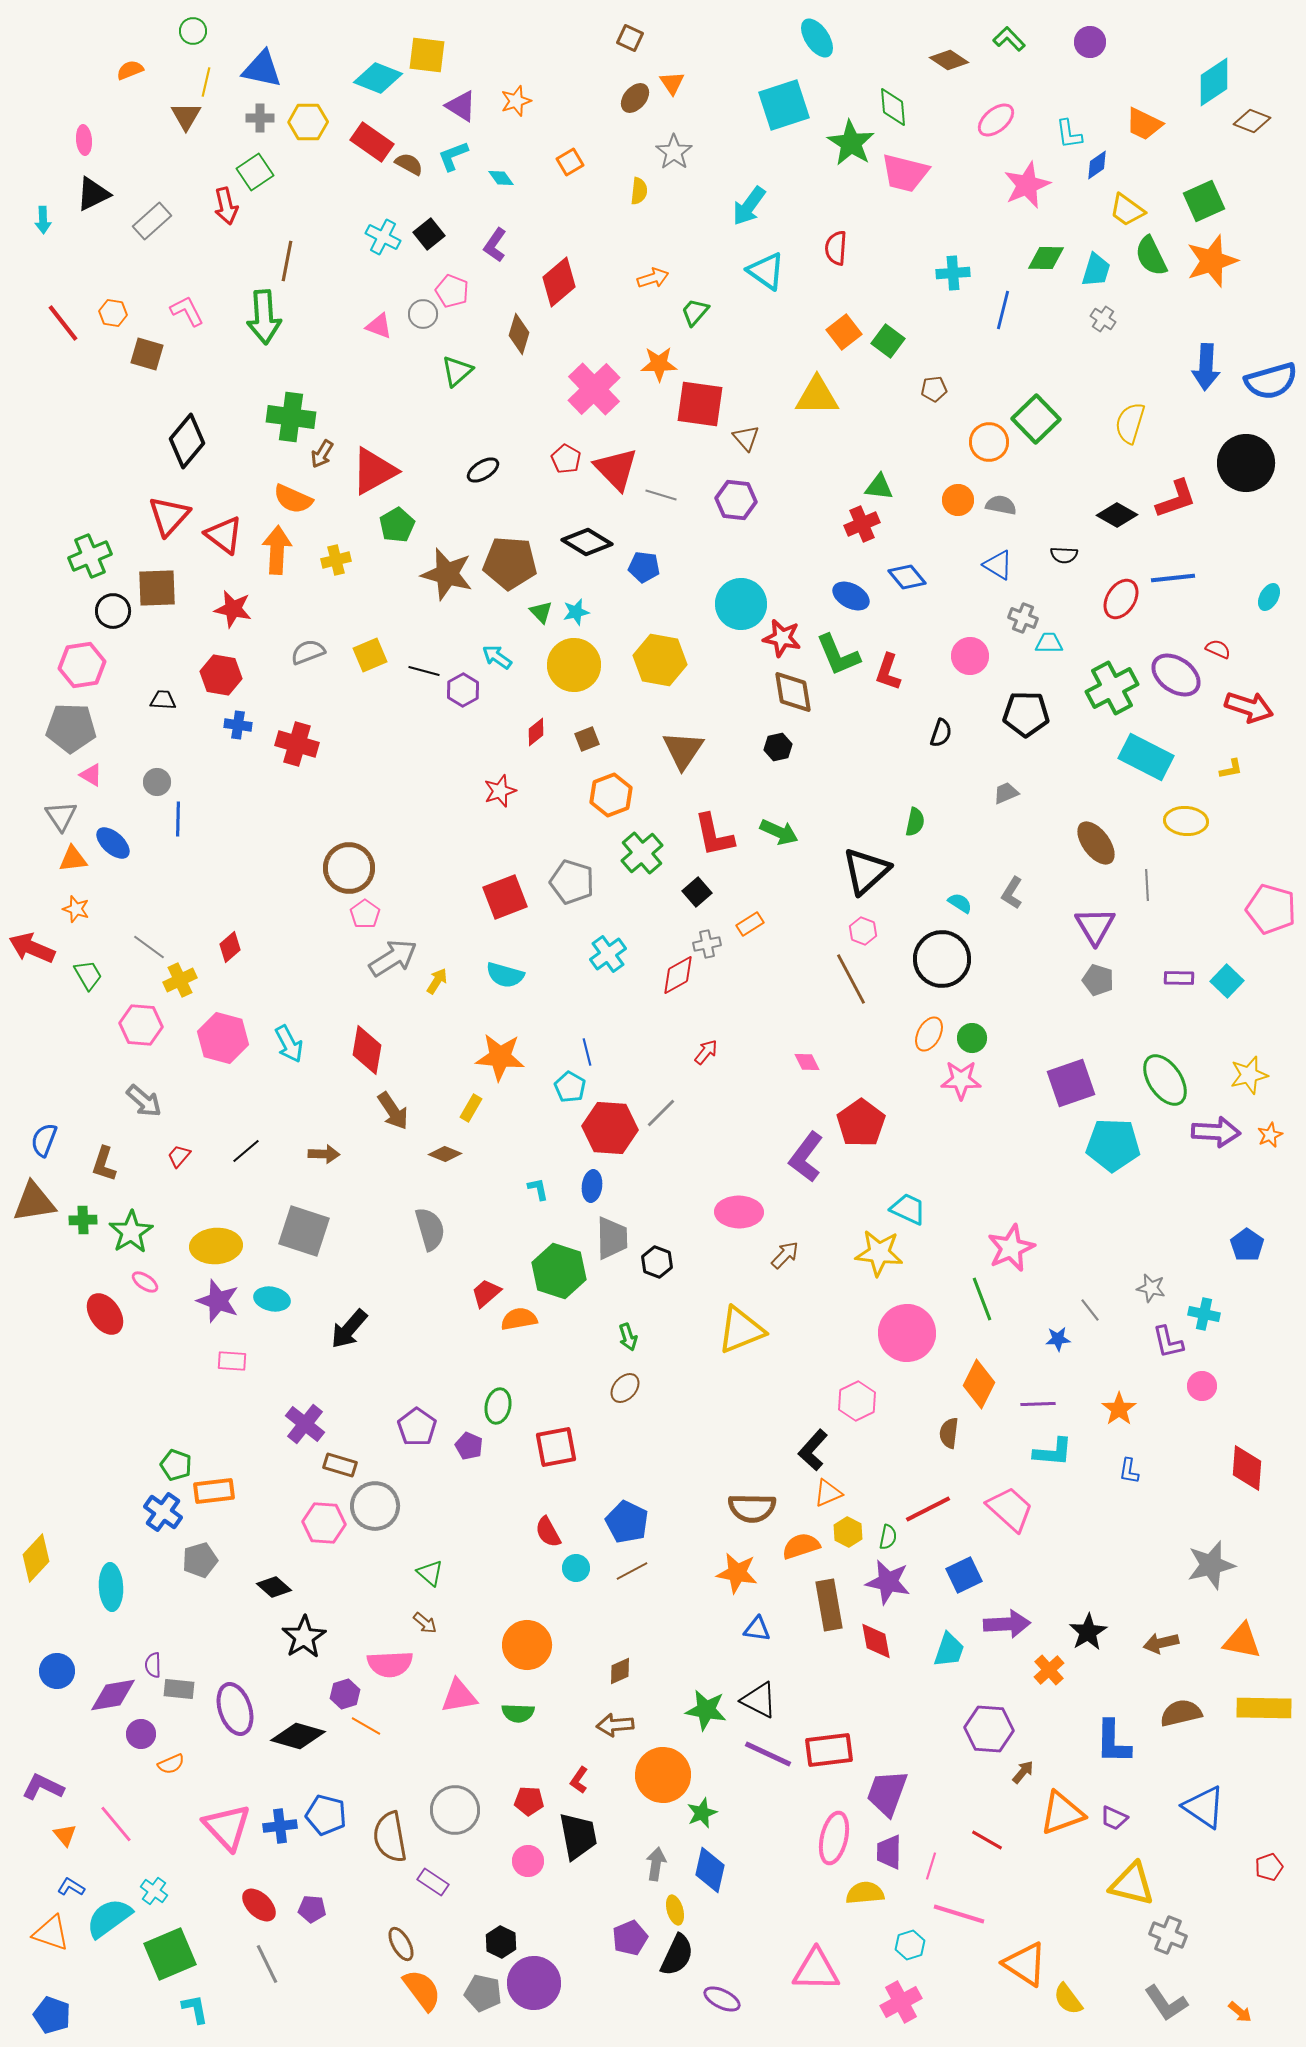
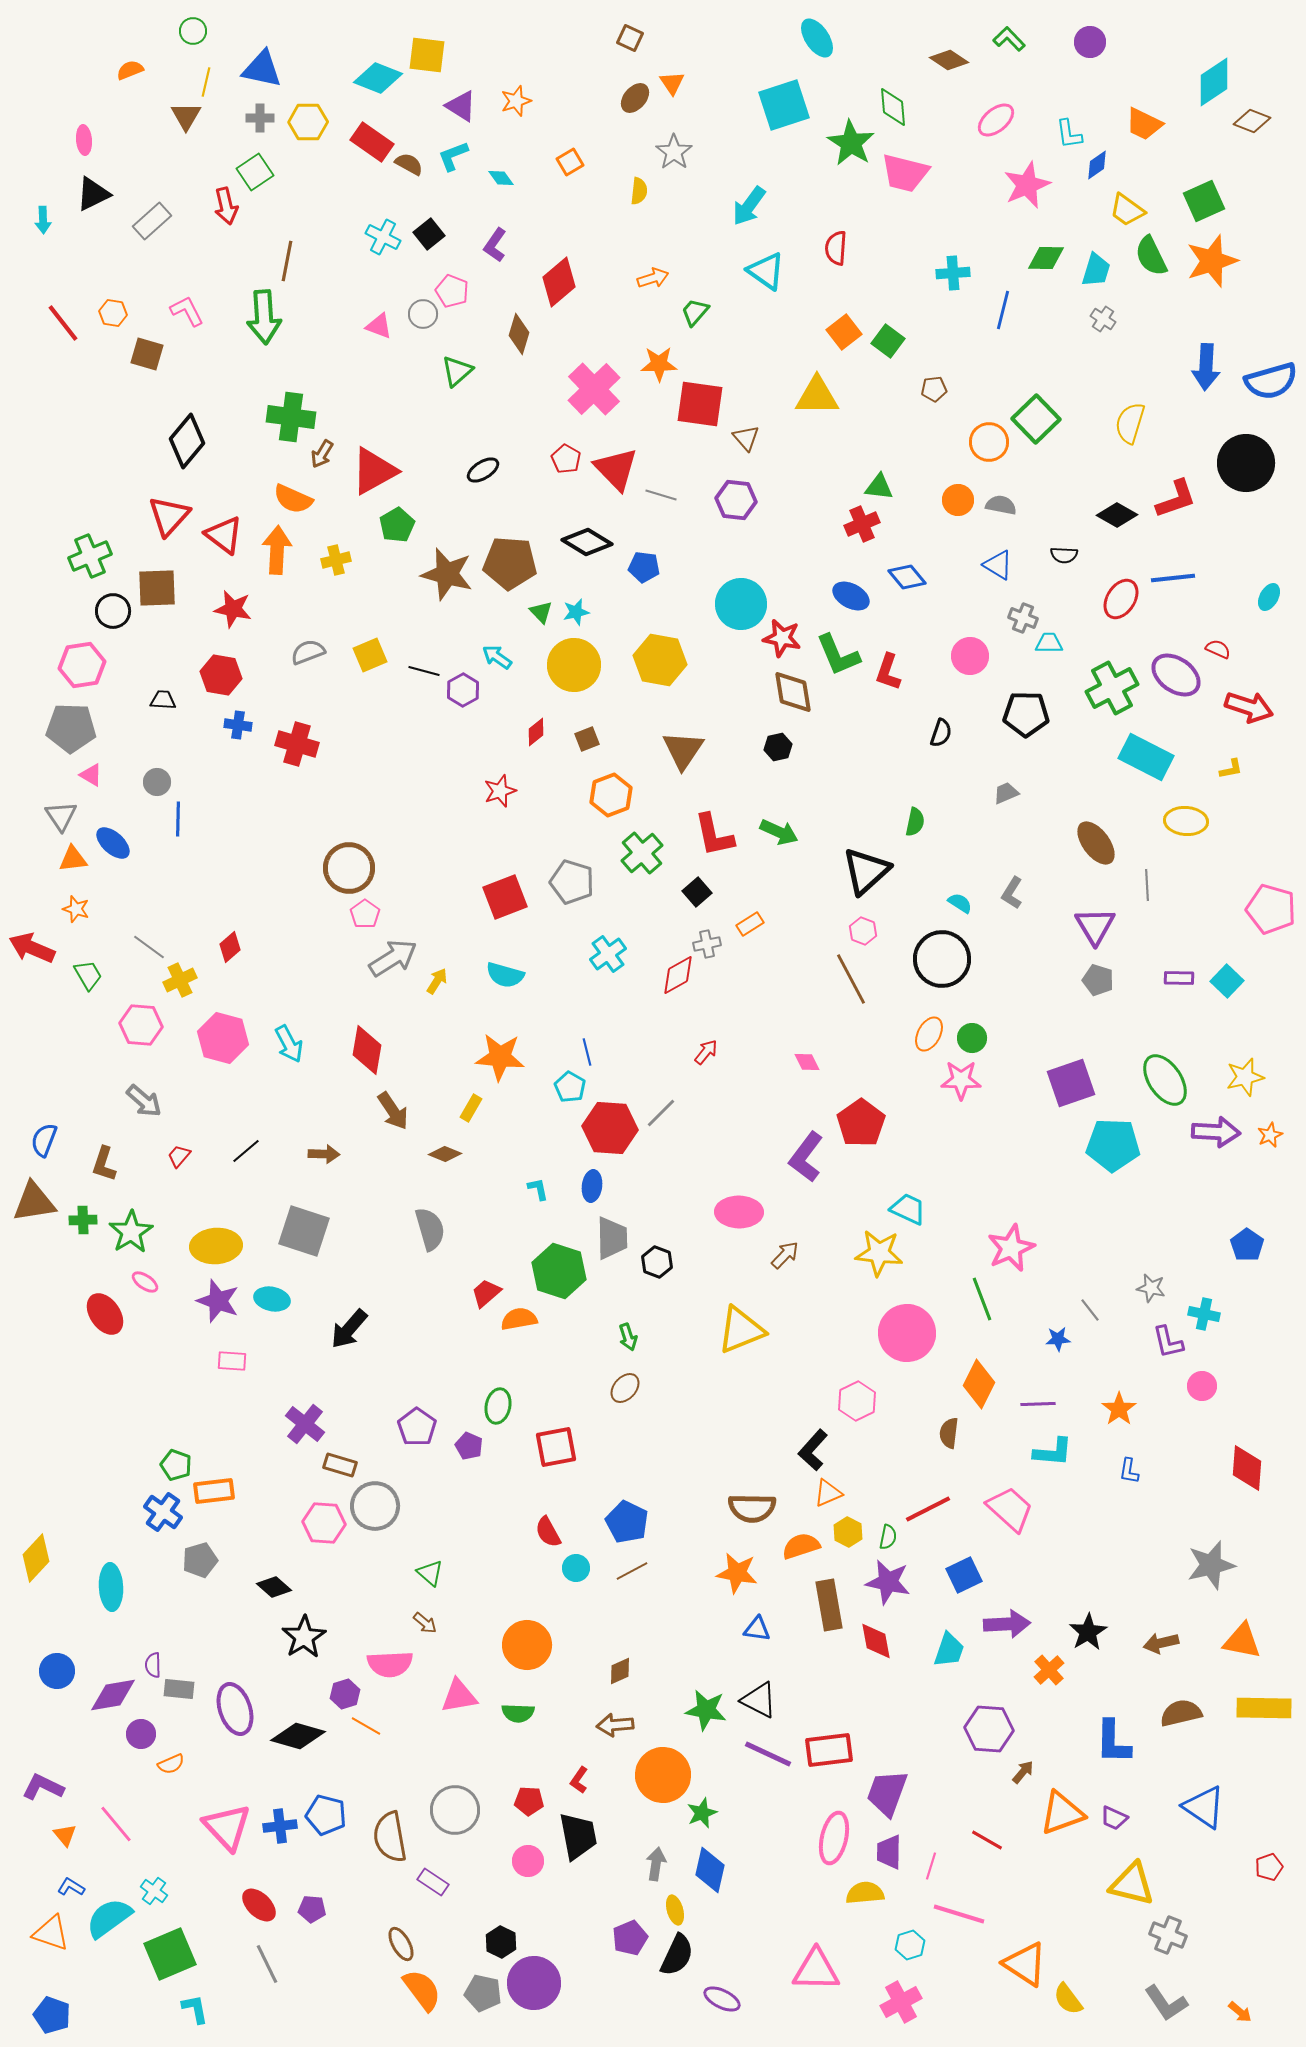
yellow star at (1249, 1075): moved 4 px left, 2 px down
